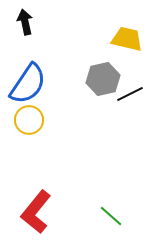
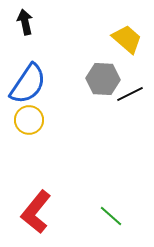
yellow trapezoid: rotated 28 degrees clockwise
gray hexagon: rotated 16 degrees clockwise
